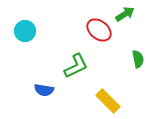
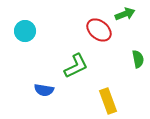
green arrow: rotated 12 degrees clockwise
yellow rectangle: rotated 25 degrees clockwise
